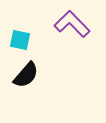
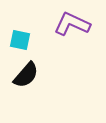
purple L-shape: rotated 21 degrees counterclockwise
